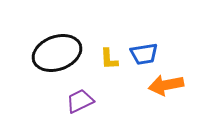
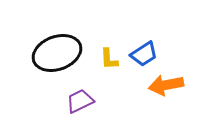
blue trapezoid: rotated 24 degrees counterclockwise
